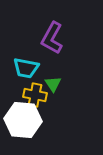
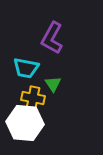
yellow cross: moved 2 px left, 3 px down
white hexagon: moved 2 px right, 3 px down
